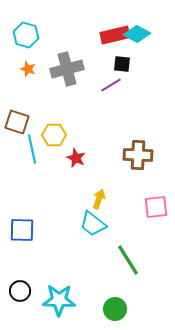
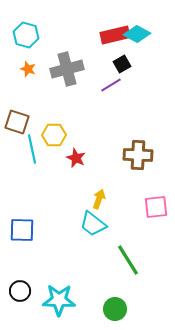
black square: rotated 36 degrees counterclockwise
